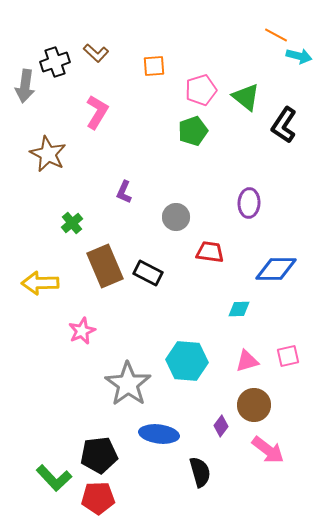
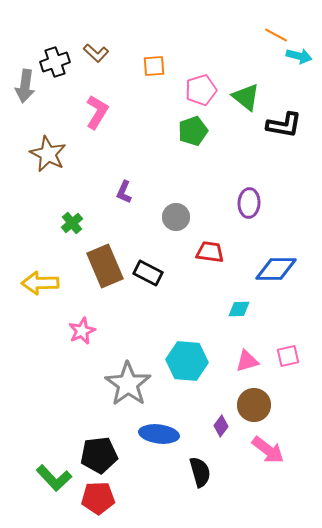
black L-shape: rotated 114 degrees counterclockwise
